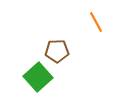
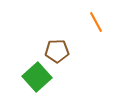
green square: moved 1 px left
